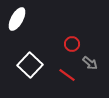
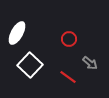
white ellipse: moved 14 px down
red circle: moved 3 px left, 5 px up
red line: moved 1 px right, 2 px down
